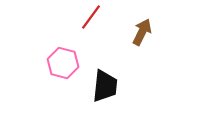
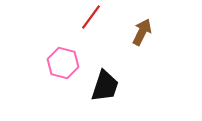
black trapezoid: rotated 12 degrees clockwise
